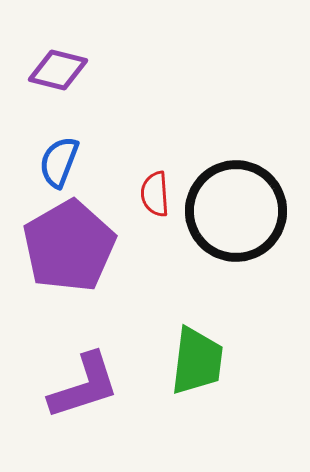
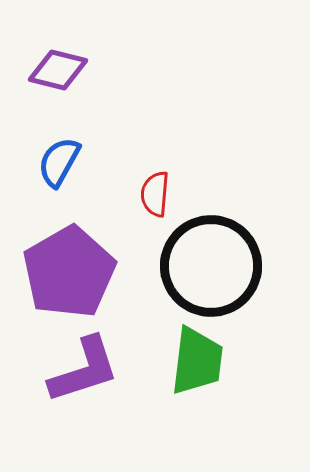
blue semicircle: rotated 8 degrees clockwise
red semicircle: rotated 9 degrees clockwise
black circle: moved 25 px left, 55 px down
purple pentagon: moved 26 px down
purple L-shape: moved 16 px up
